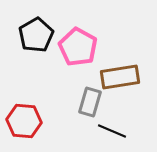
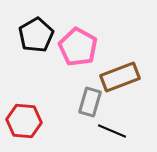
brown rectangle: rotated 12 degrees counterclockwise
